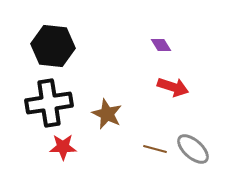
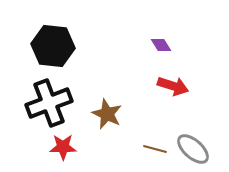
red arrow: moved 1 px up
black cross: rotated 12 degrees counterclockwise
